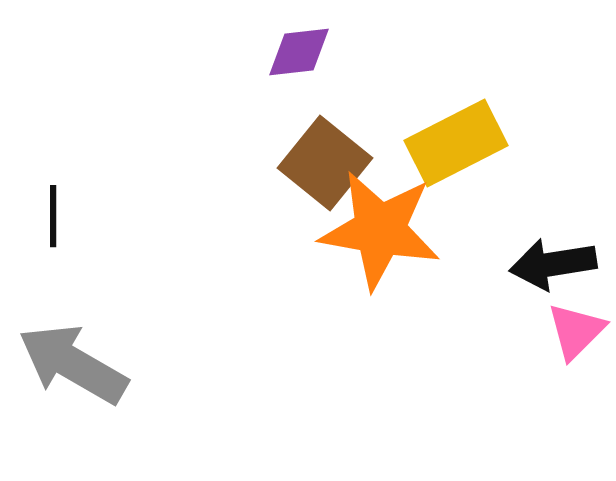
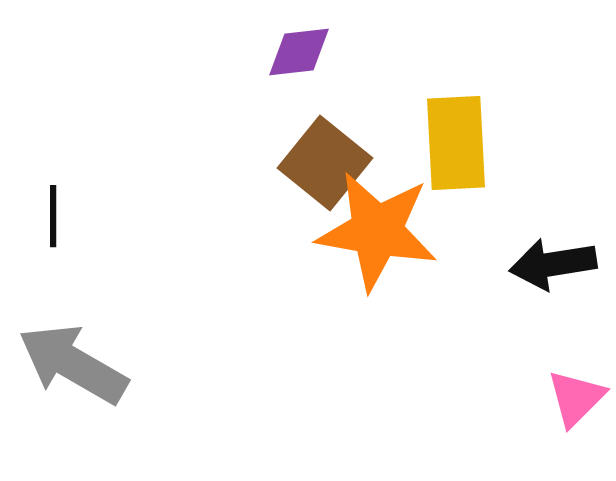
yellow rectangle: rotated 66 degrees counterclockwise
orange star: moved 3 px left, 1 px down
pink triangle: moved 67 px down
